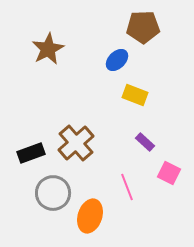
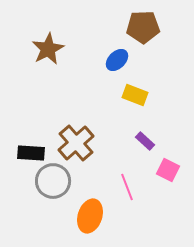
purple rectangle: moved 1 px up
black rectangle: rotated 24 degrees clockwise
pink square: moved 1 px left, 3 px up
gray circle: moved 12 px up
